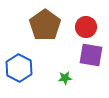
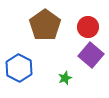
red circle: moved 2 px right
purple square: rotated 30 degrees clockwise
green star: rotated 16 degrees counterclockwise
